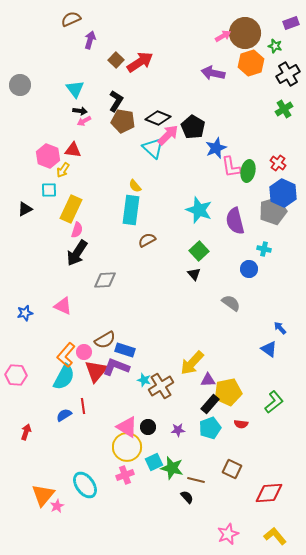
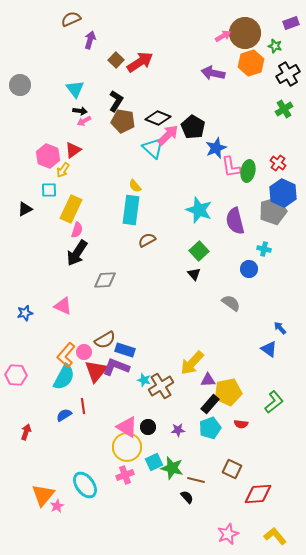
red triangle at (73, 150): rotated 42 degrees counterclockwise
red diamond at (269, 493): moved 11 px left, 1 px down
